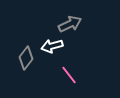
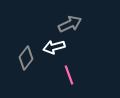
white arrow: moved 2 px right, 1 px down
pink line: rotated 18 degrees clockwise
